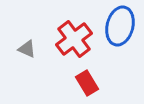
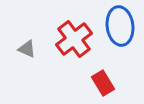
blue ellipse: rotated 21 degrees counterclockwise
red rectangle: moved 16 px right
